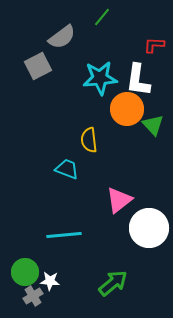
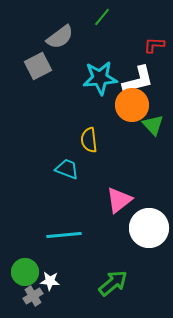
gray semicircle: moved 2 px left
white L-shape: rotated 112 degrees counterclockwise
orange circle: moved 5 px right, 4 px up
